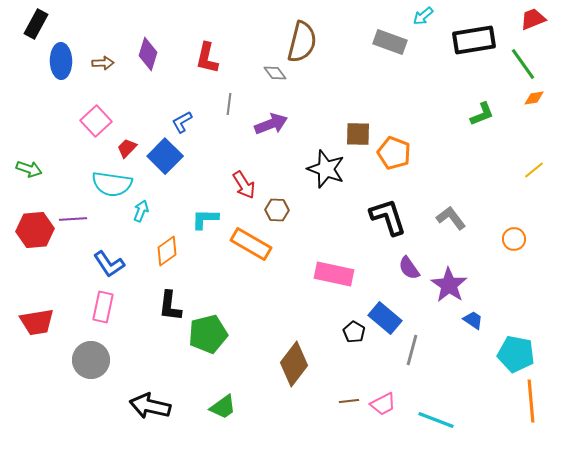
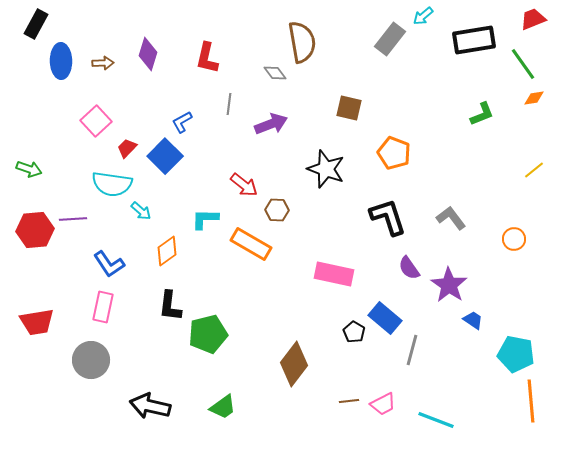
brown semicircle at (302, 42): rotated 24 degrees counterclockwise
gray rectangle at (390, 42): moved 3 px up; rotated 72 degrees counterclockwise
brown square at (358, 134): moved 9 px left, 26 px up; rotated 12 degrees clockwise
red arrow at (244, 185): rotated 20 degrees counterclockwise
cyan arrow at (141, 211): rotated 110 degrees clockwise
